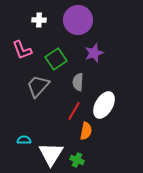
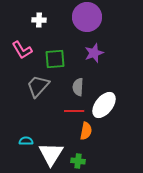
purple circle: moved 9 px right, 3 px up
pink L-shape: rotated 10 degrees counterclockwise
green square: moved 1 px left; rotated 30 degrees clockwise
gray semicircle: moved 5 px down
white ellipse: rotated 8 degrees clockwise
red line: rotated 60 degrees clockwise
cyan semicircle: moved 2 px right, 1 px down
green cross: moved 1 px right, 1 px down; rotated 16 degrees counterclockwise
